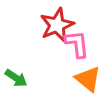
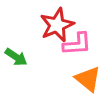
pink L-shape: rotated 92 degrees clockwise
green arrow: moved 21 px up
